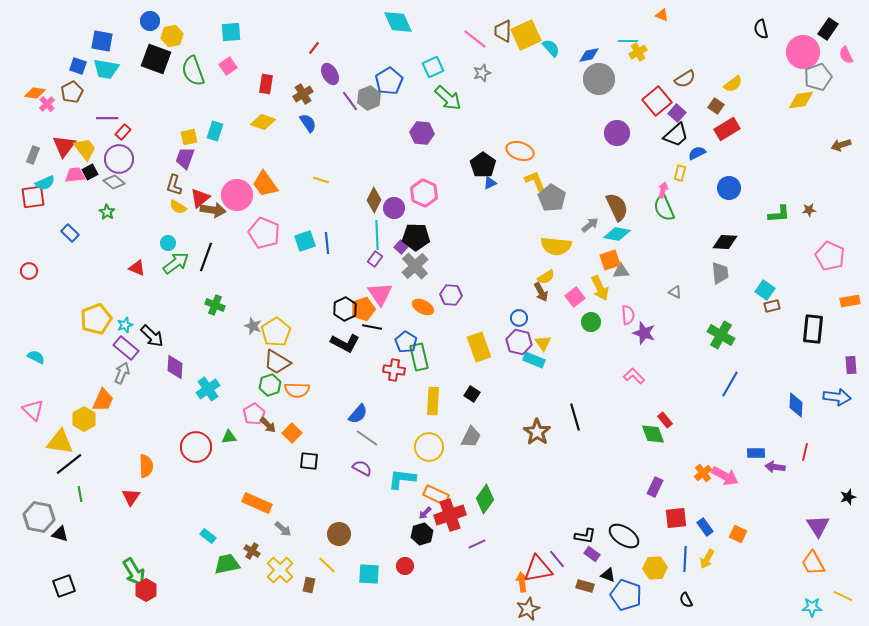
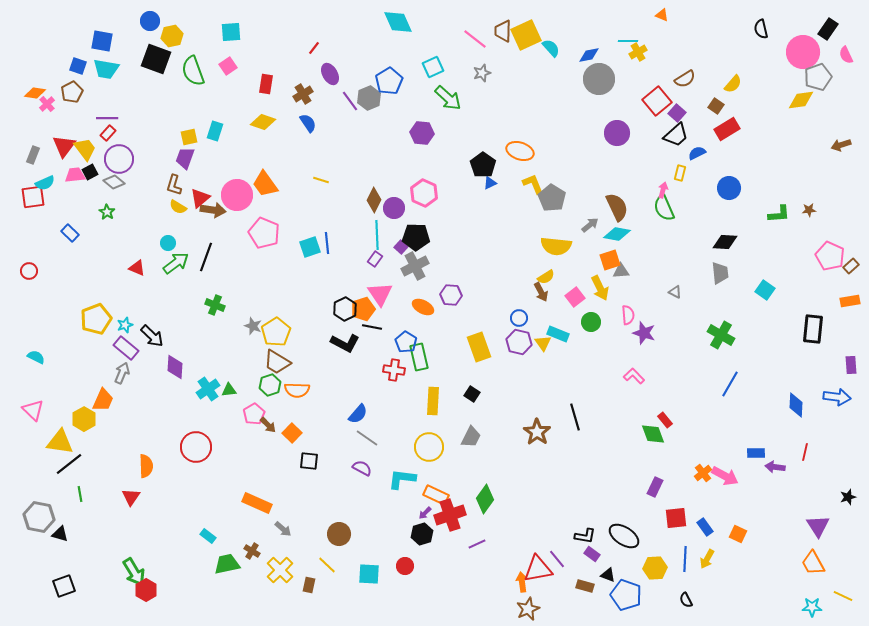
yellow semicircle at (733, 84): rotated 12 degrees counterclockwise
red rectangle at (123, 132): moved 15 px left, 1 px down
yellow L-shape at (535, 181): moved 2 px left, 3 px down
cyan square at (305, 241): moved 5 px right, 6 px down
gray cross at (415, 266): rotated 16 degrees clockwise
brown rectangle at (772, 306): moved 79 px right, 40 px up; rotated 28 degrees counterclockwise
cyan rectangle at (534, 360): moved 24 px right, 26 px up
green triangle at (229, 437): moved 47 px up
